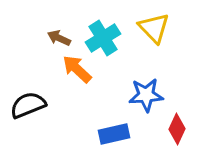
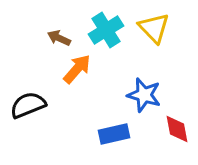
cyan cross: moved 3 px right, 8 px up
orange arrow: rotated 88 degrees clockwise
blue star: moved 2 px left; rotated 20 degrees clockwise
red diamond: rotated 36 degrees counterclockwise
